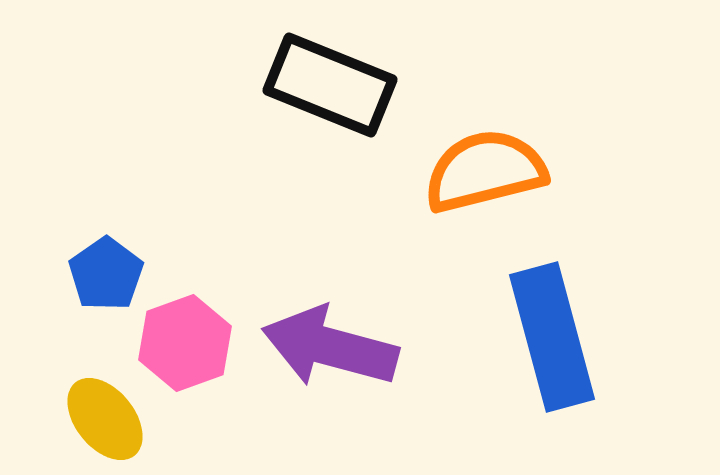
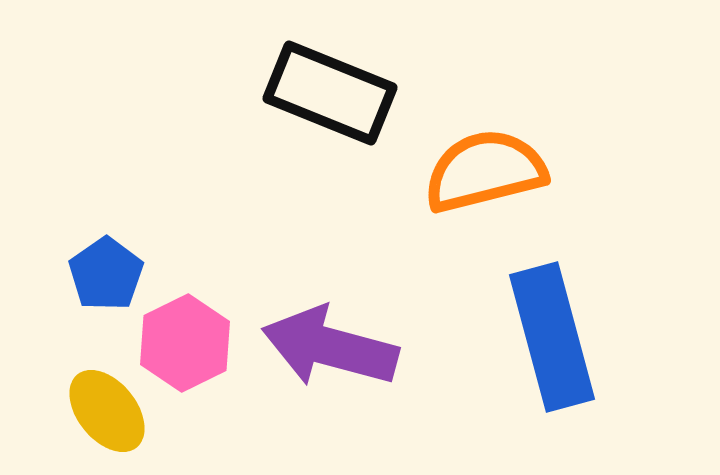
black rectangle: moved 8 px down
pink hexagon: rotated 6 degrees counterclockwise
yellow ellipse: moved 2 px right, 8 px up
